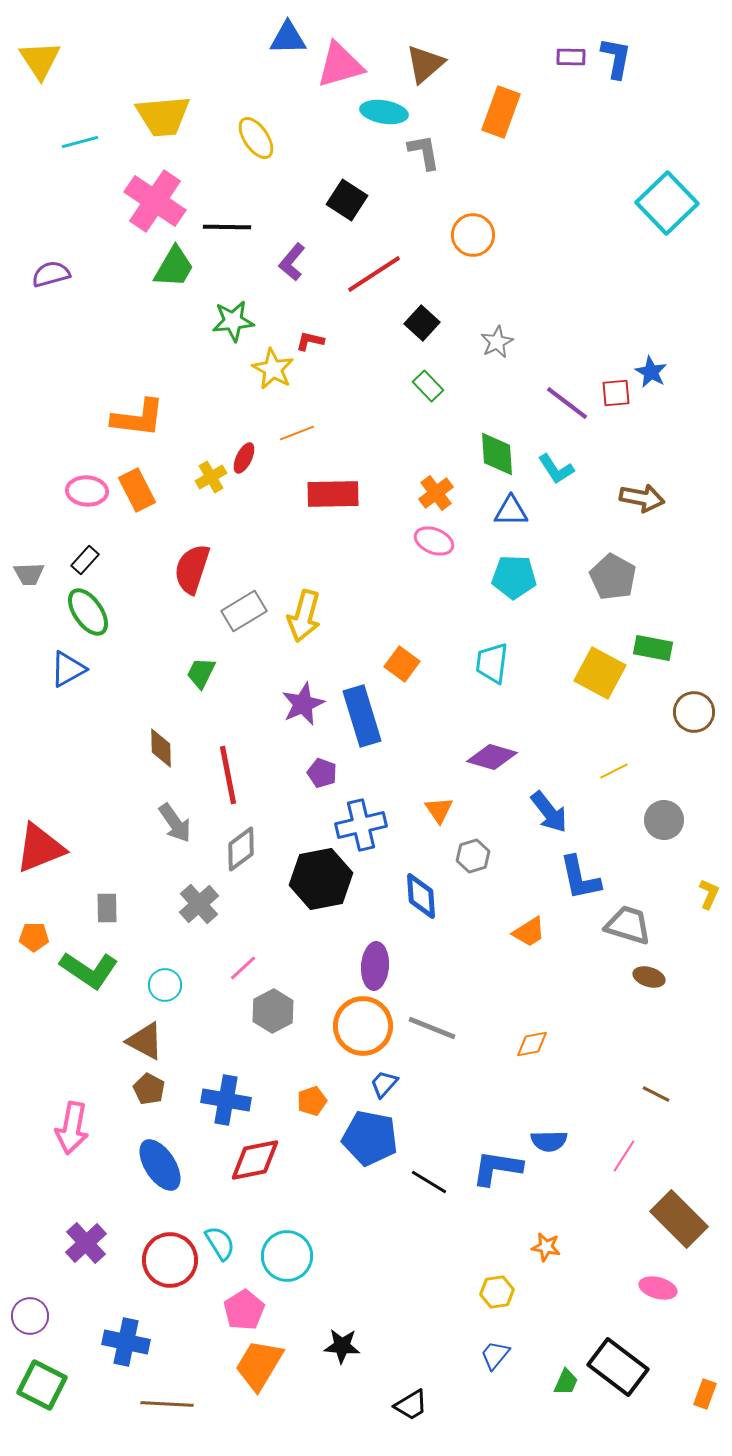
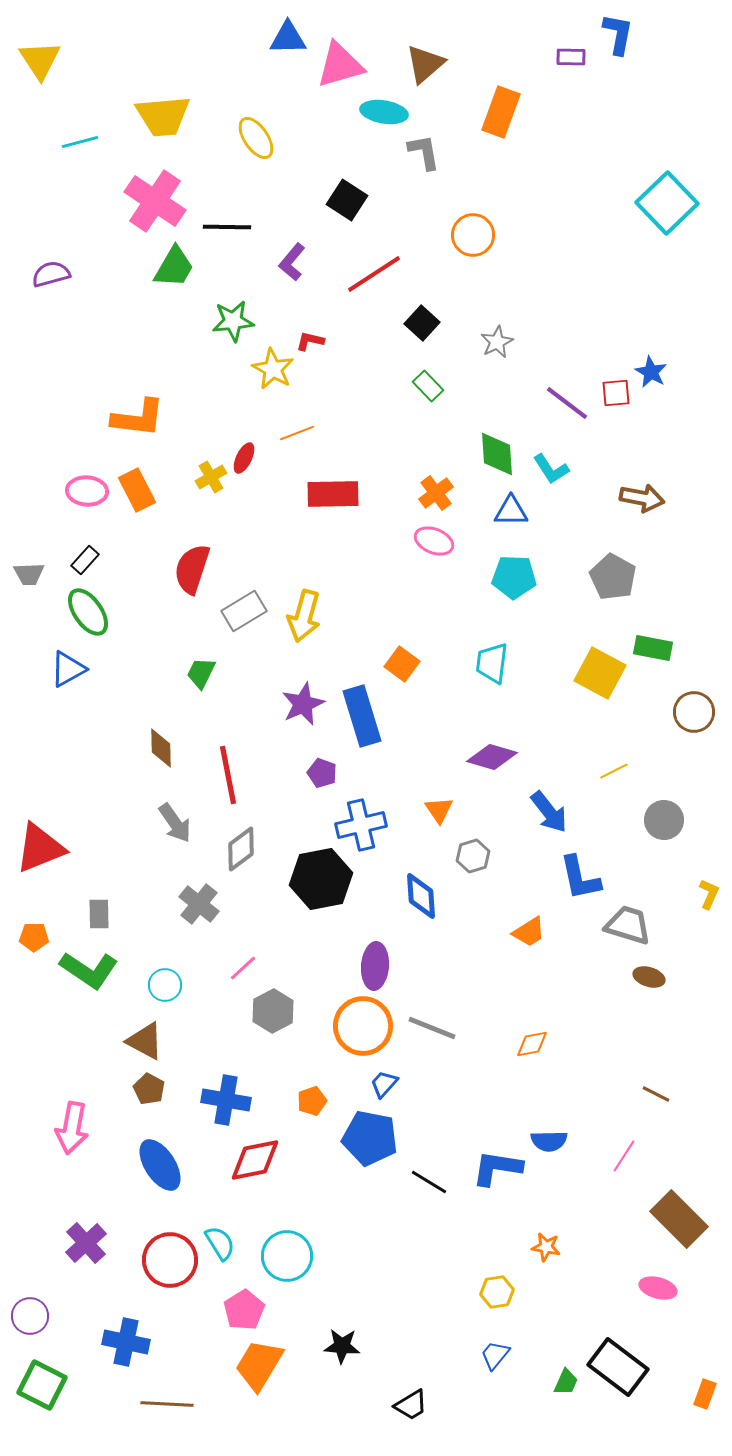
blue L-shape at (616, 58): moved 2 px right, 24 px up
cyan L-shape at (556, 469): moved 5 px left
gray cross at (199, 904): rotated 9 degrees counterclockwise
gray rectangle at (107, 908): moved 8 px left, 6 px down
